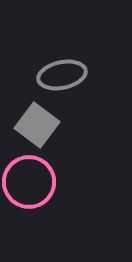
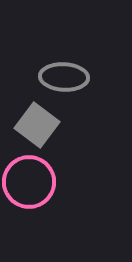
gray ellipse: moved 2 px right, 2 px down; rotated 15 degrees clockwise
